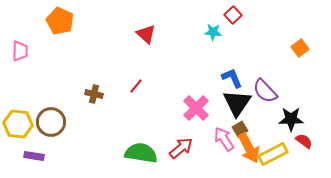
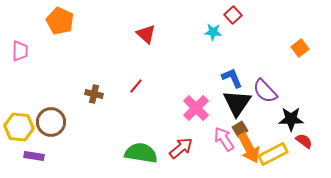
yellow hexagon: moved 1 px right, 3 px down
